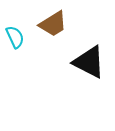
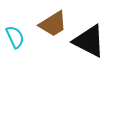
black triangle: moved 21 px up
